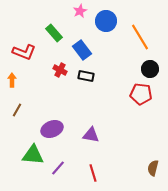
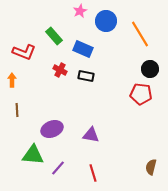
green rectangle: moved 3 px down
orange line: moved 3 px up
blue rectangle: moved 1 px right, 1 px up; rotated 30 degrees counterclockwise
brown line: rotated 32 degrees counterclockwise
brown semicircle: moved 2 px left, 1 px up
